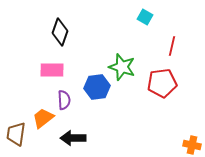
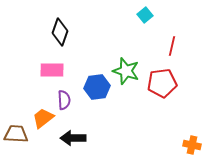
cyan square: moved 2 px up; rotated 21 degrees clockwise
green star: moved 4 px right, 4 px down
brown trapezoid: rotated 85 degrees clockwise
